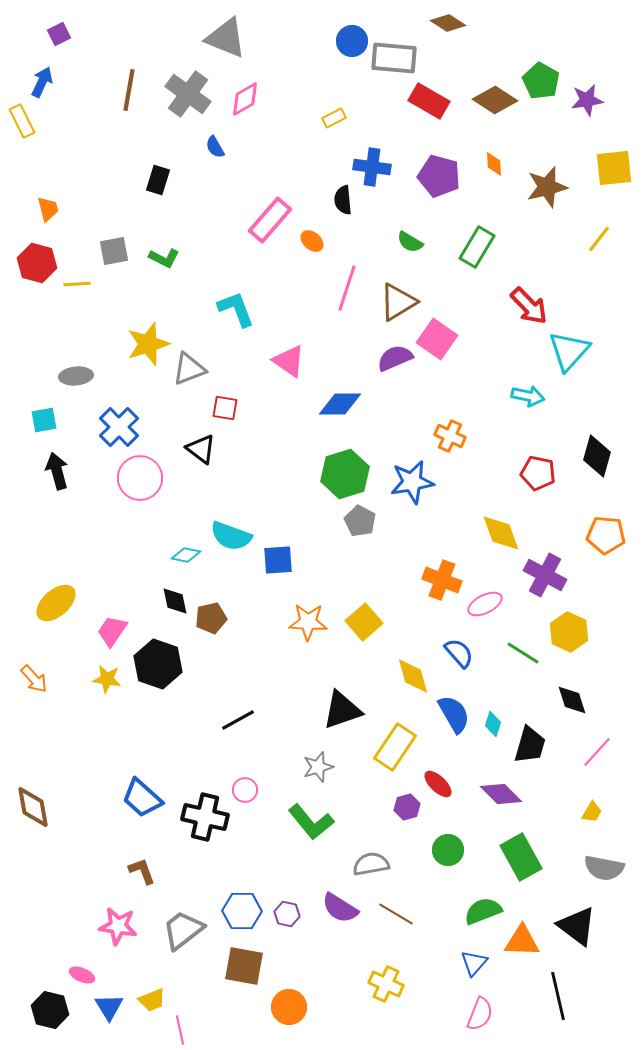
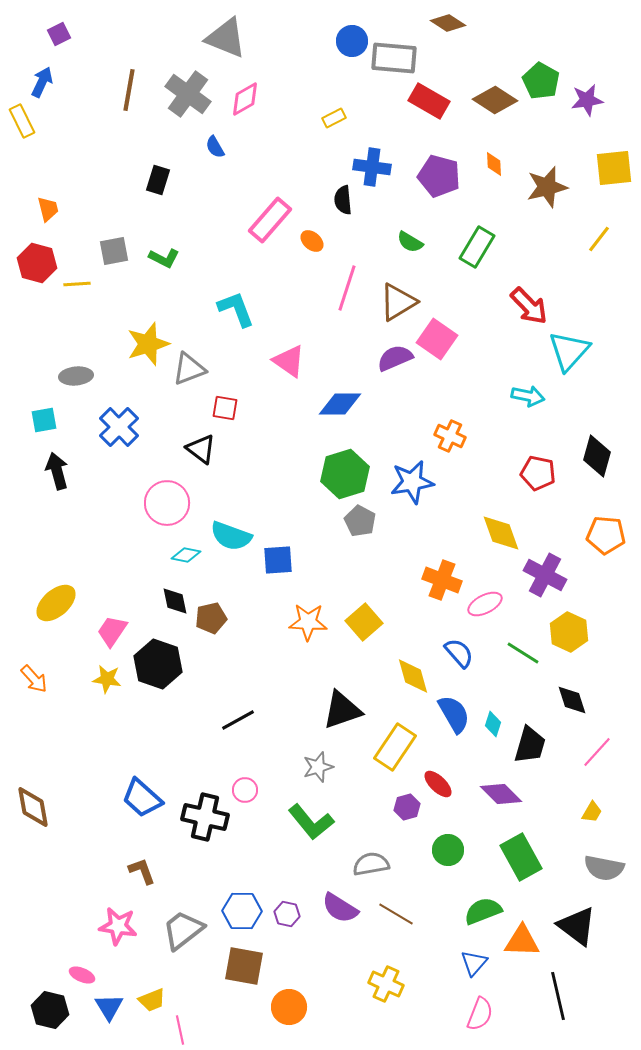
pink circle at (140, 478): moved 27 px right, 25 px down
